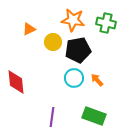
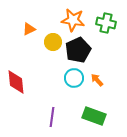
black pentagon: rotated 15 degrees counterclockwise
